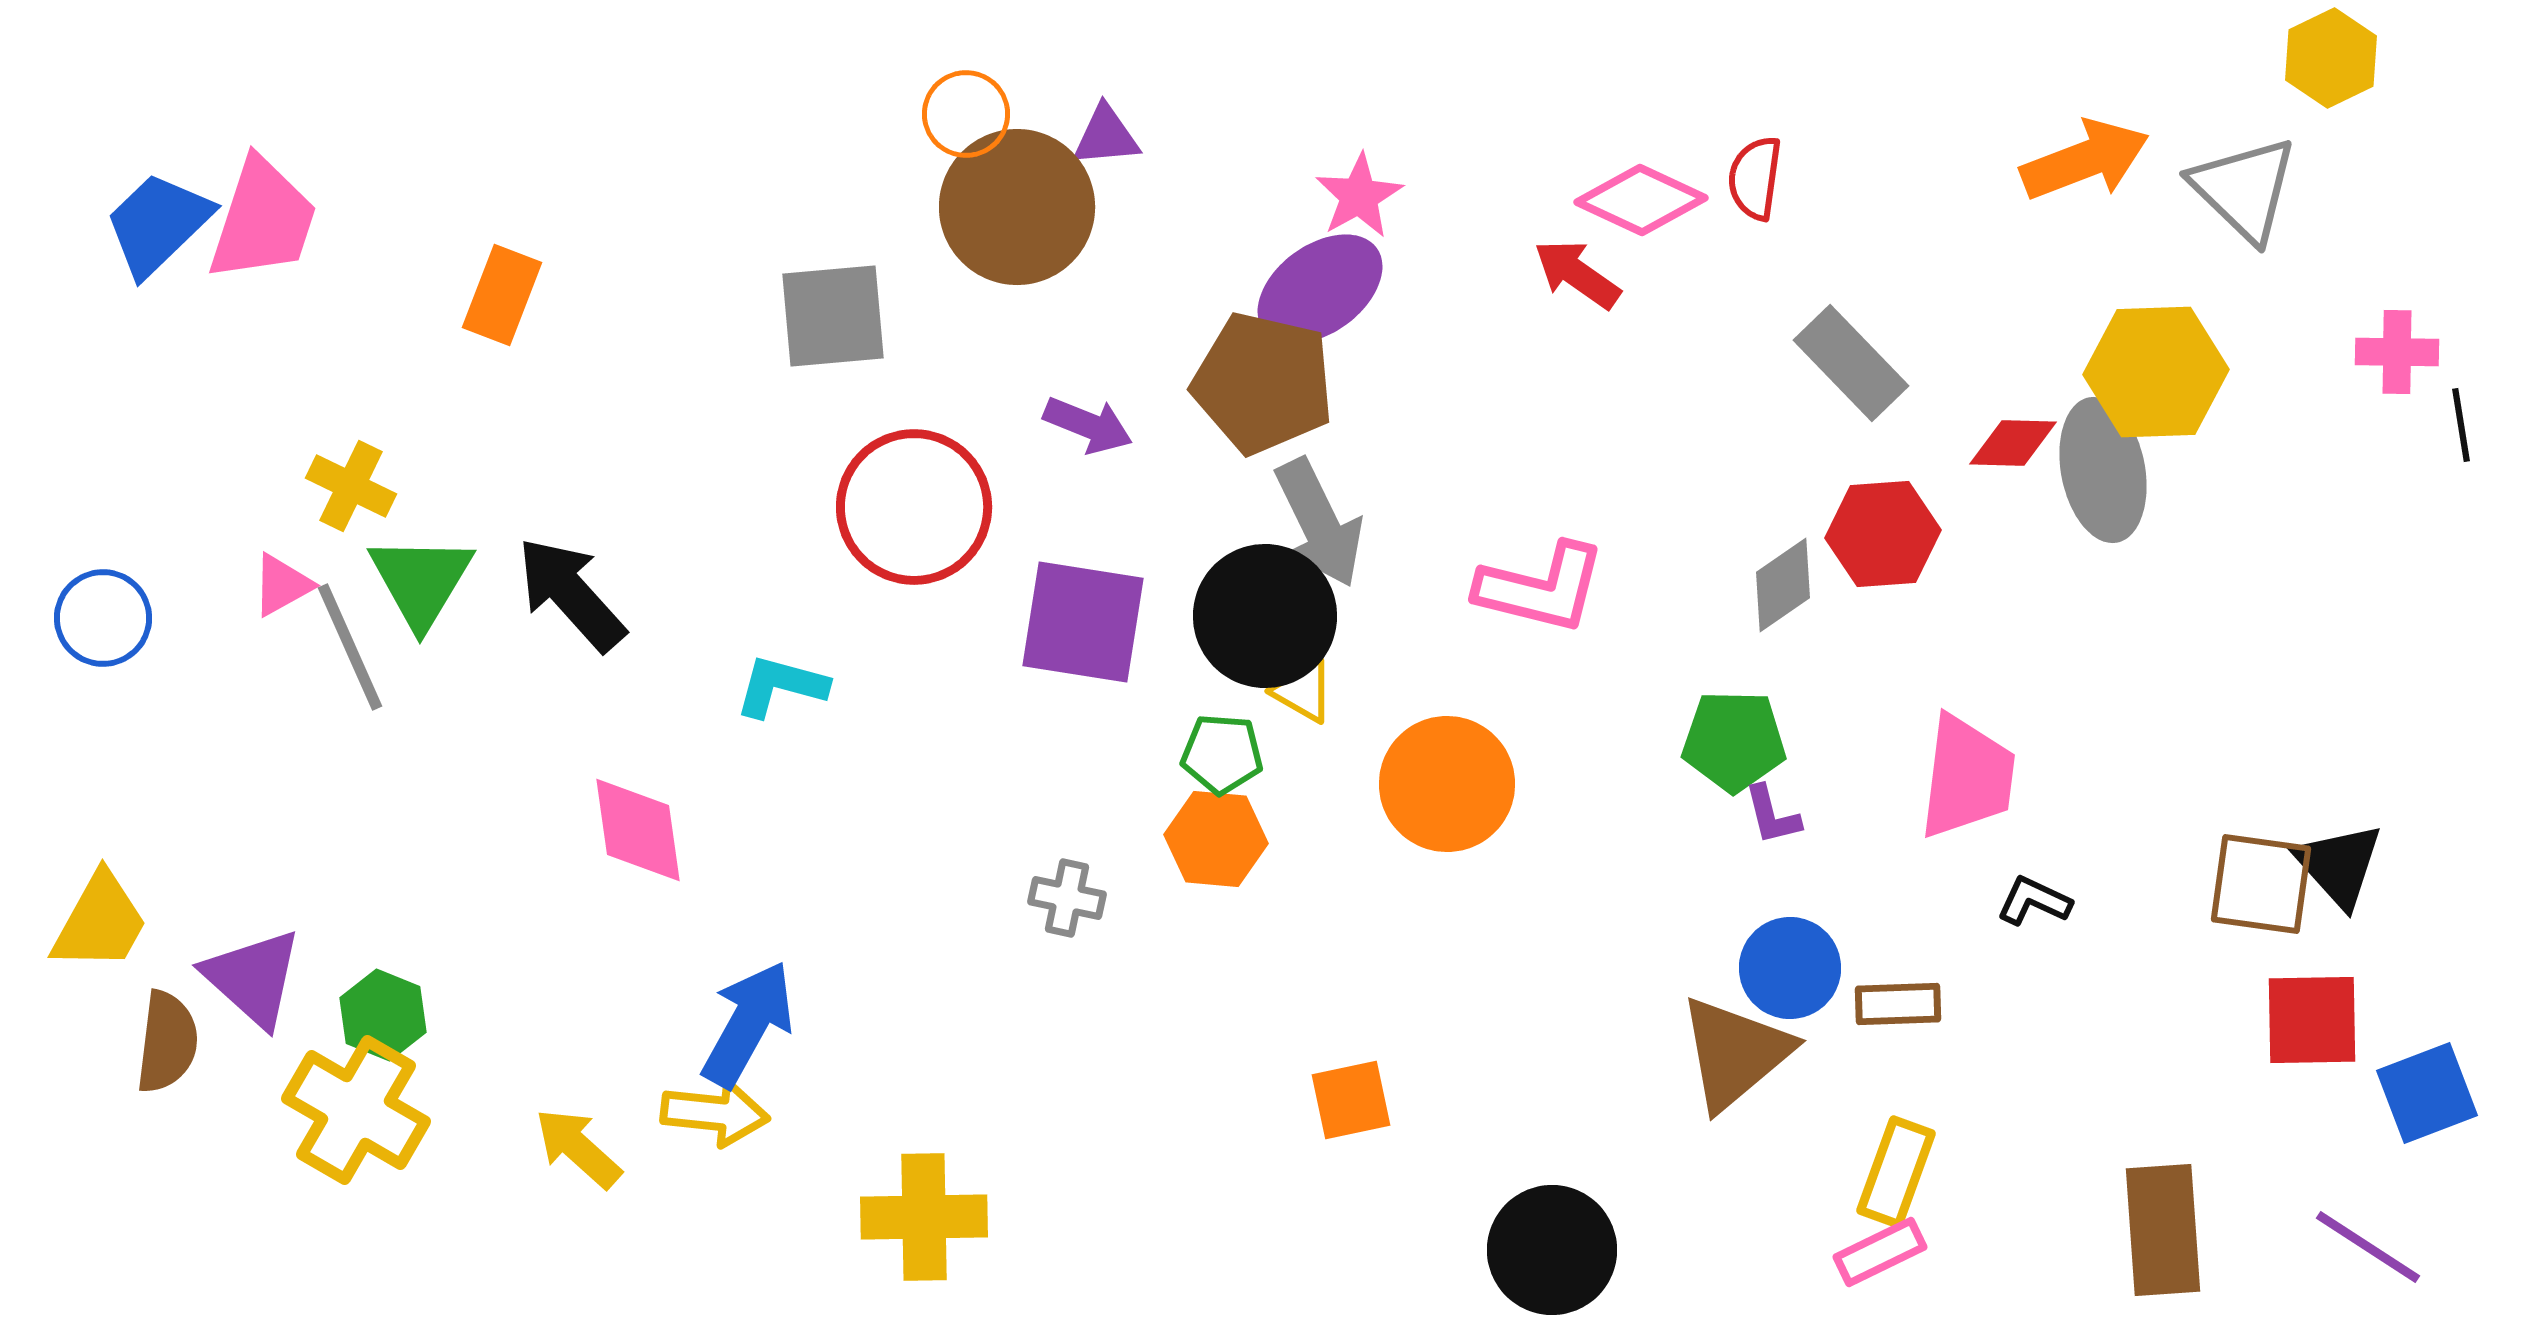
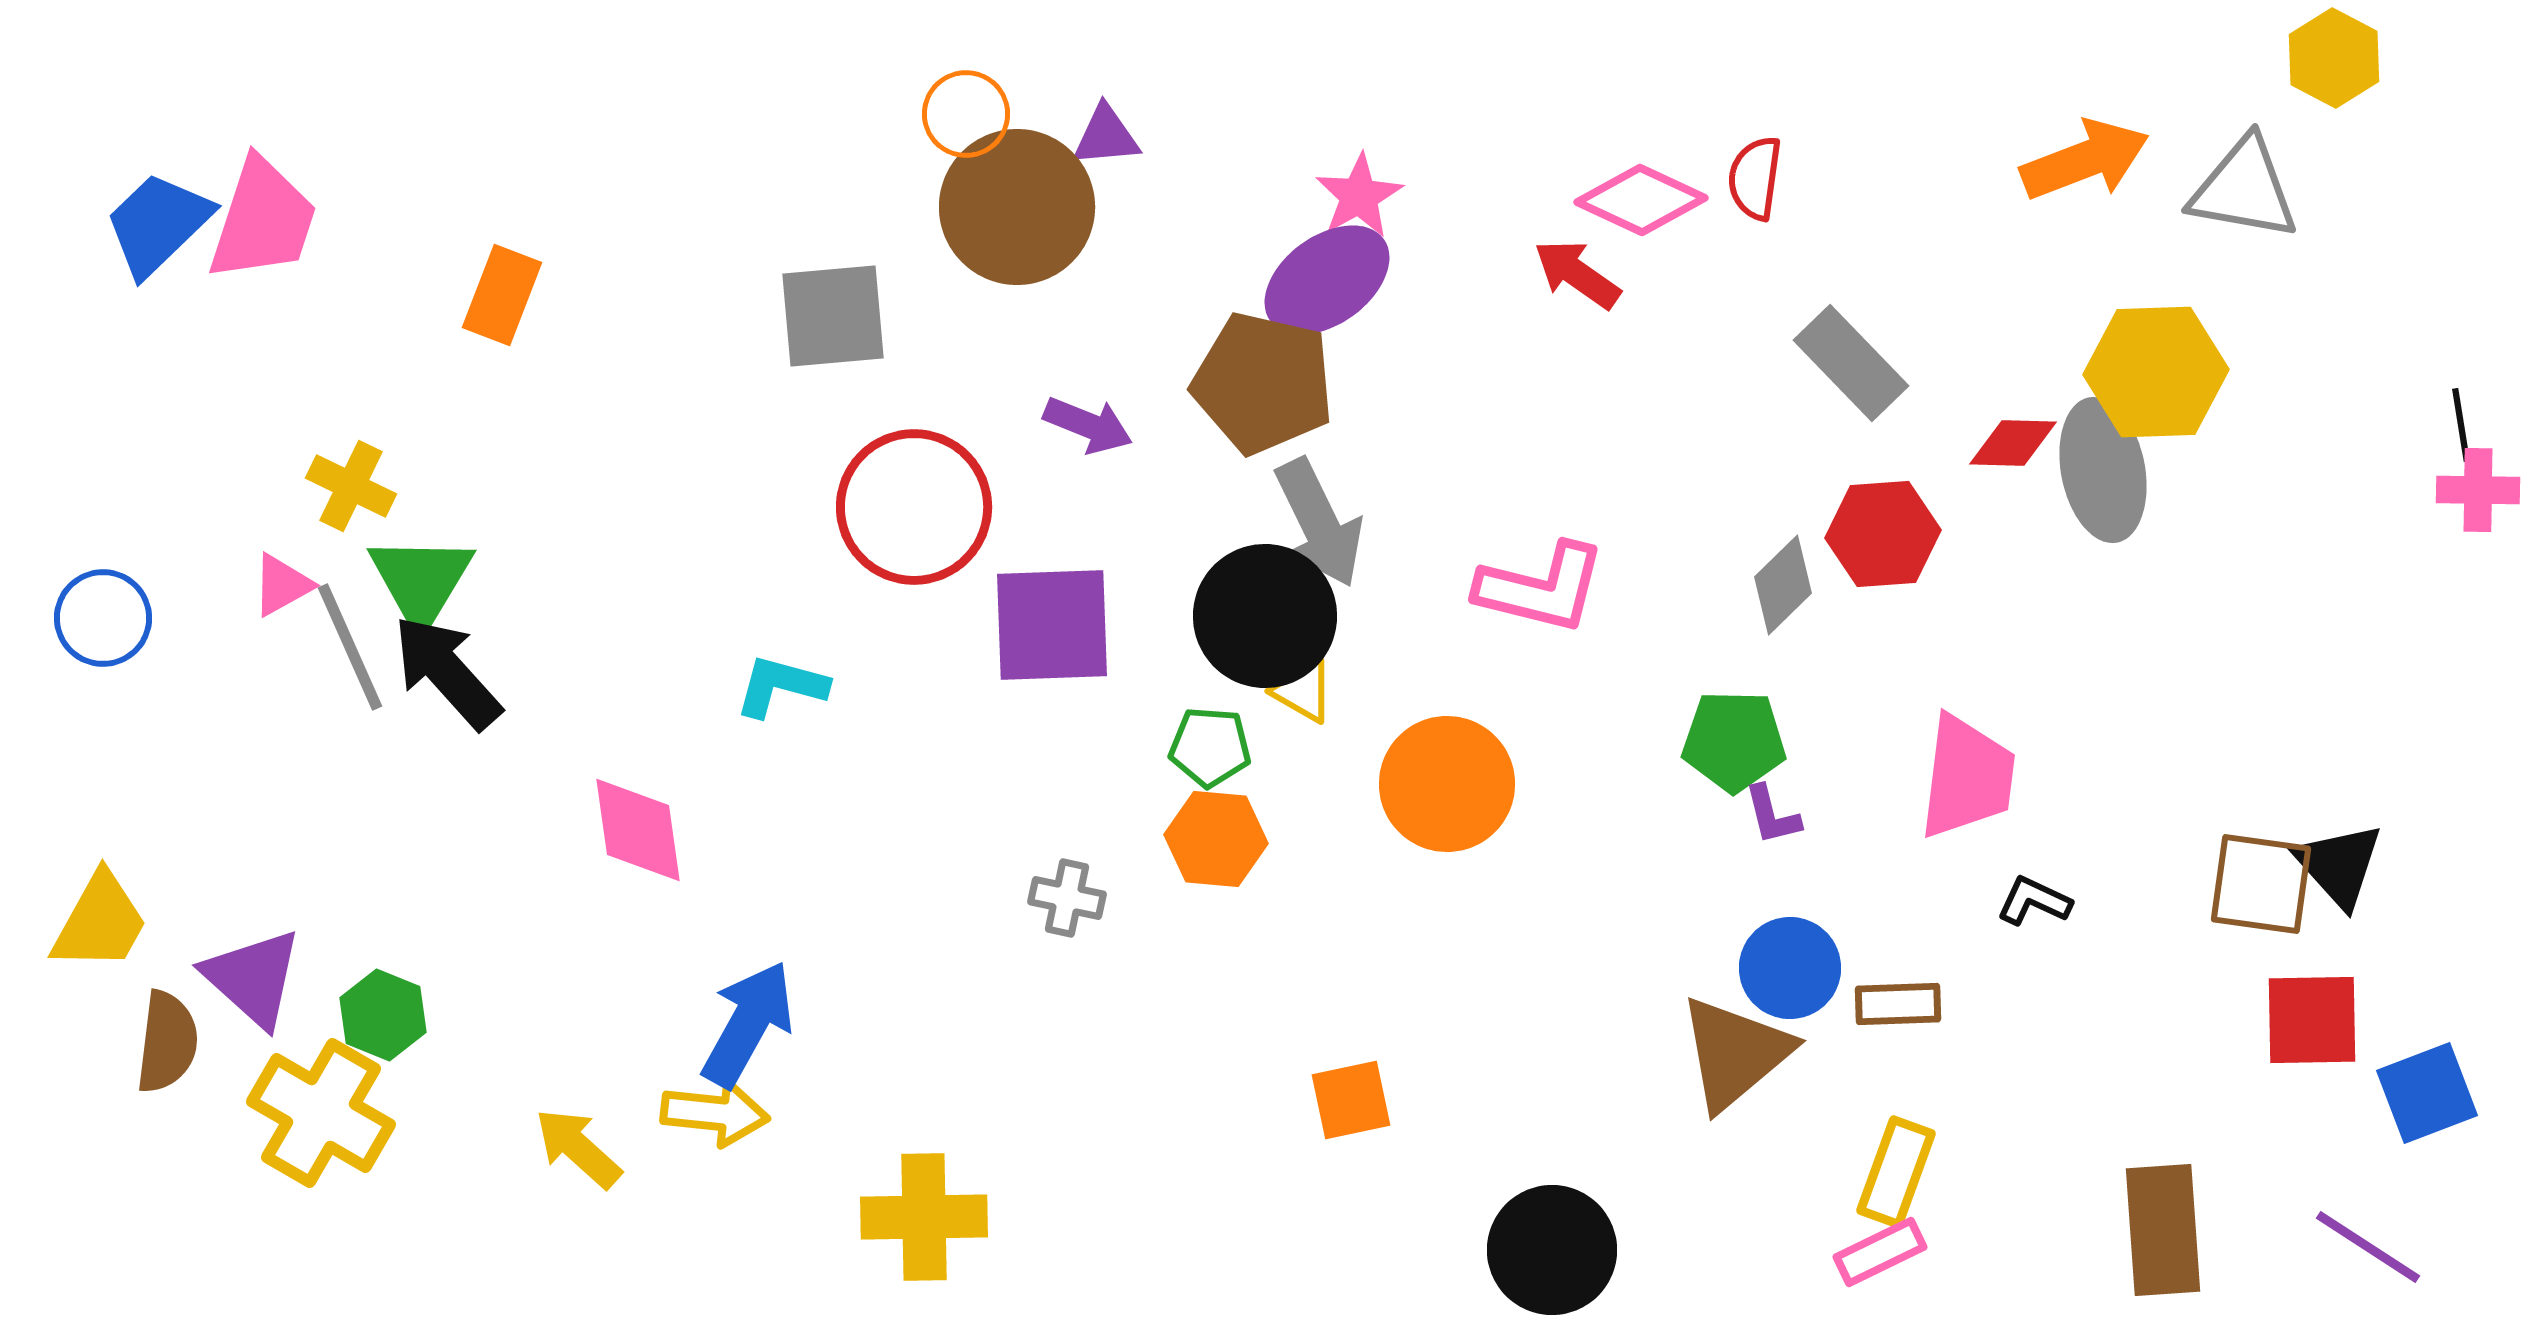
yellow hexagon at (2331, 58): moved 3 px right; rotated 6 degrees counterclockwise
gray triangle at (2244, 189): rotated 34 degrees counterclockwise
purple ellipse at (1320, 289): moved 7 px right, 9 px up
pink cross at (2397, 352): moved 81 px right, 138 px down
gray diamond at (1783, 585): rotated 10 degrees counterclockwise
black arrow at (571, 594): moved 124 px left, 78 px down
purple square at (1083, 622): moved 31 px left, 3 px down; rotated 11 degrees counterclockwise
green pentagon at (1222, 754): moved 12 px left, 7 px up
yellow cross at (356, 1110): moved 35 px left, 3 px down
